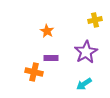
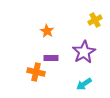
yellow cross: rotated 16 degrees counterclockwise
purple star: moved 2 px left
orange cross: moved 2 px right
